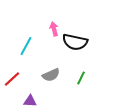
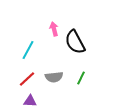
black semicircle: rotated 50 degrees clockwise
cyan line: moved 2 px right, 4 px down
gray semicircle: moved 3 px right, 2 px down; rotated 18 degrees clockwise
red line: moved 15 px right
